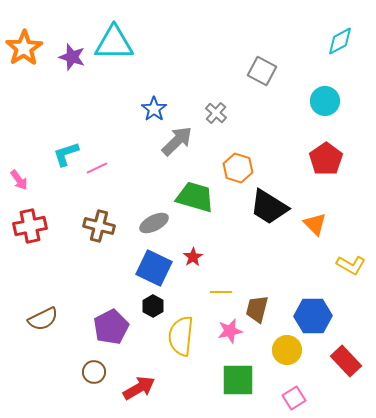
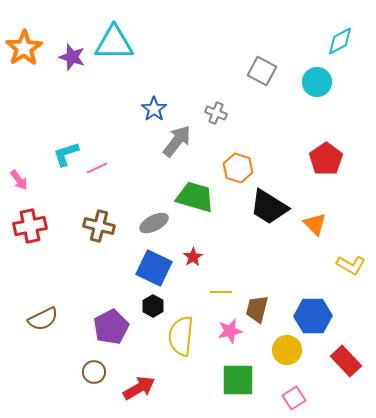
cyan circle: moved 8 px left, 19 px up
gray cross: rotated 20 degrees counterclockwise
gray arrow: rotated 8 degrees counterclockwise
